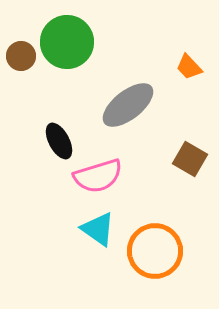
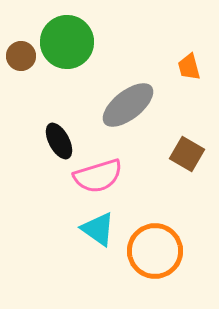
orange trapezoid: rotated 28 degrees clockwise
brown square: moved 3 px left, 5 px up
